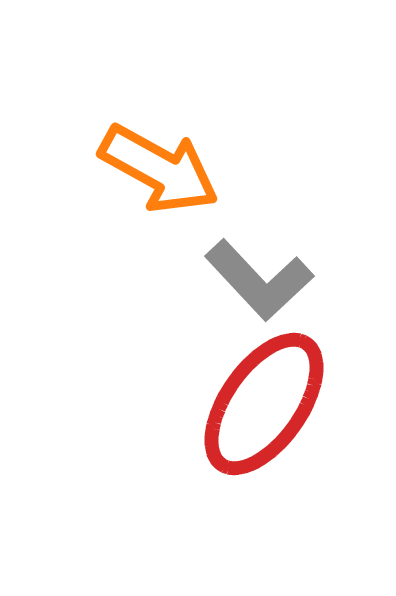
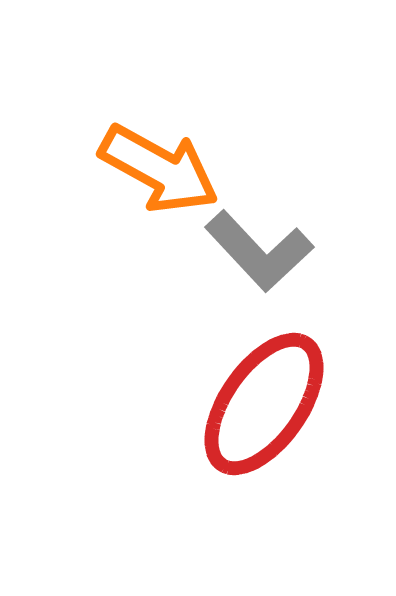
gray L-shape: moved 29 px up
